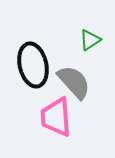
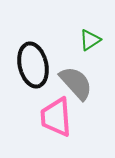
gray semicircle: moved 2 px right, 1 px down
